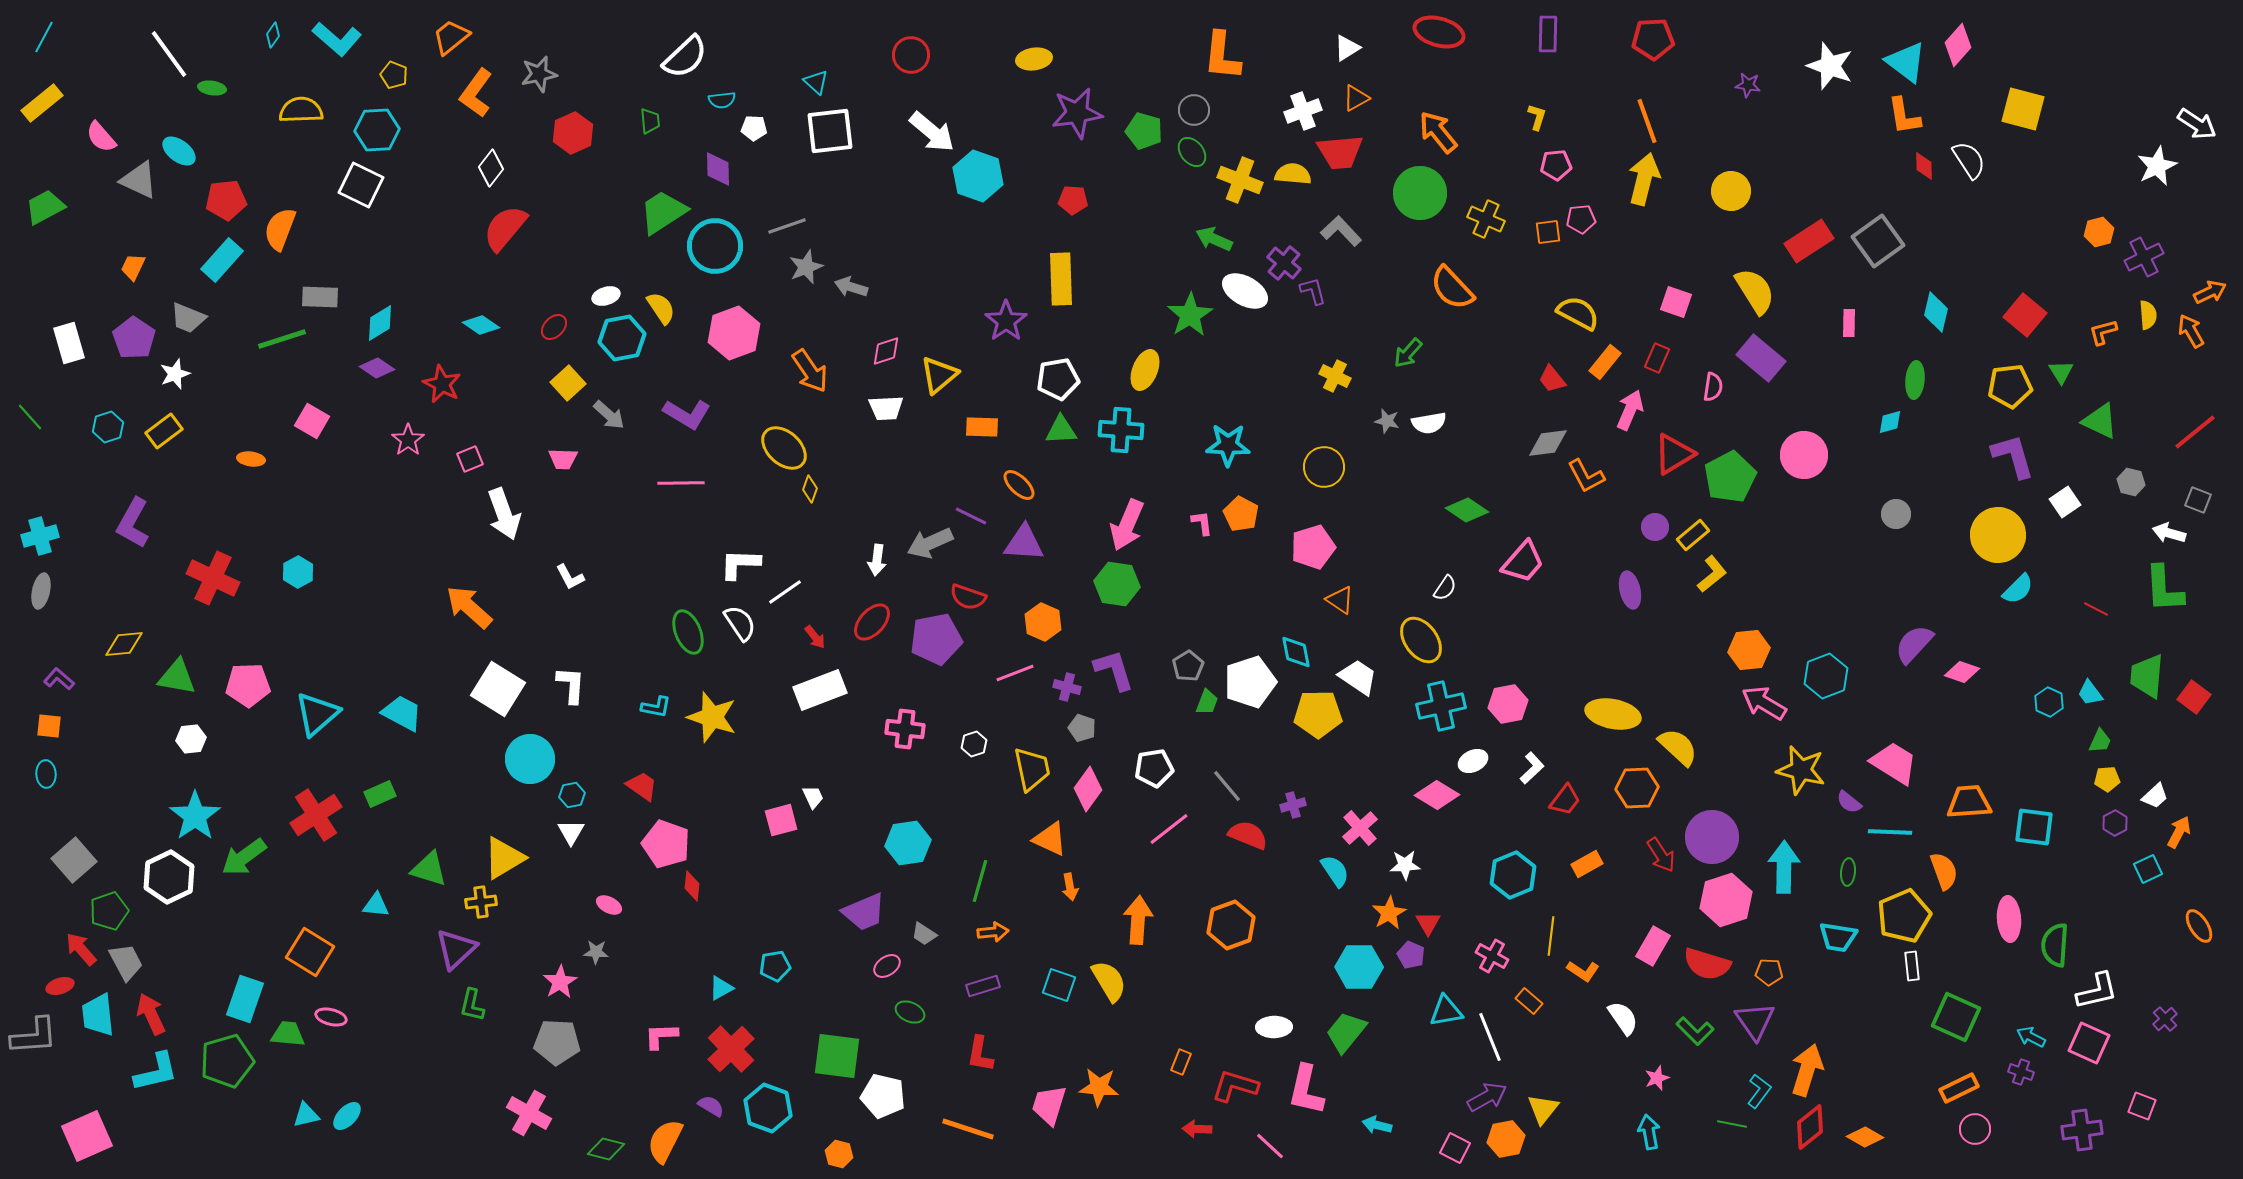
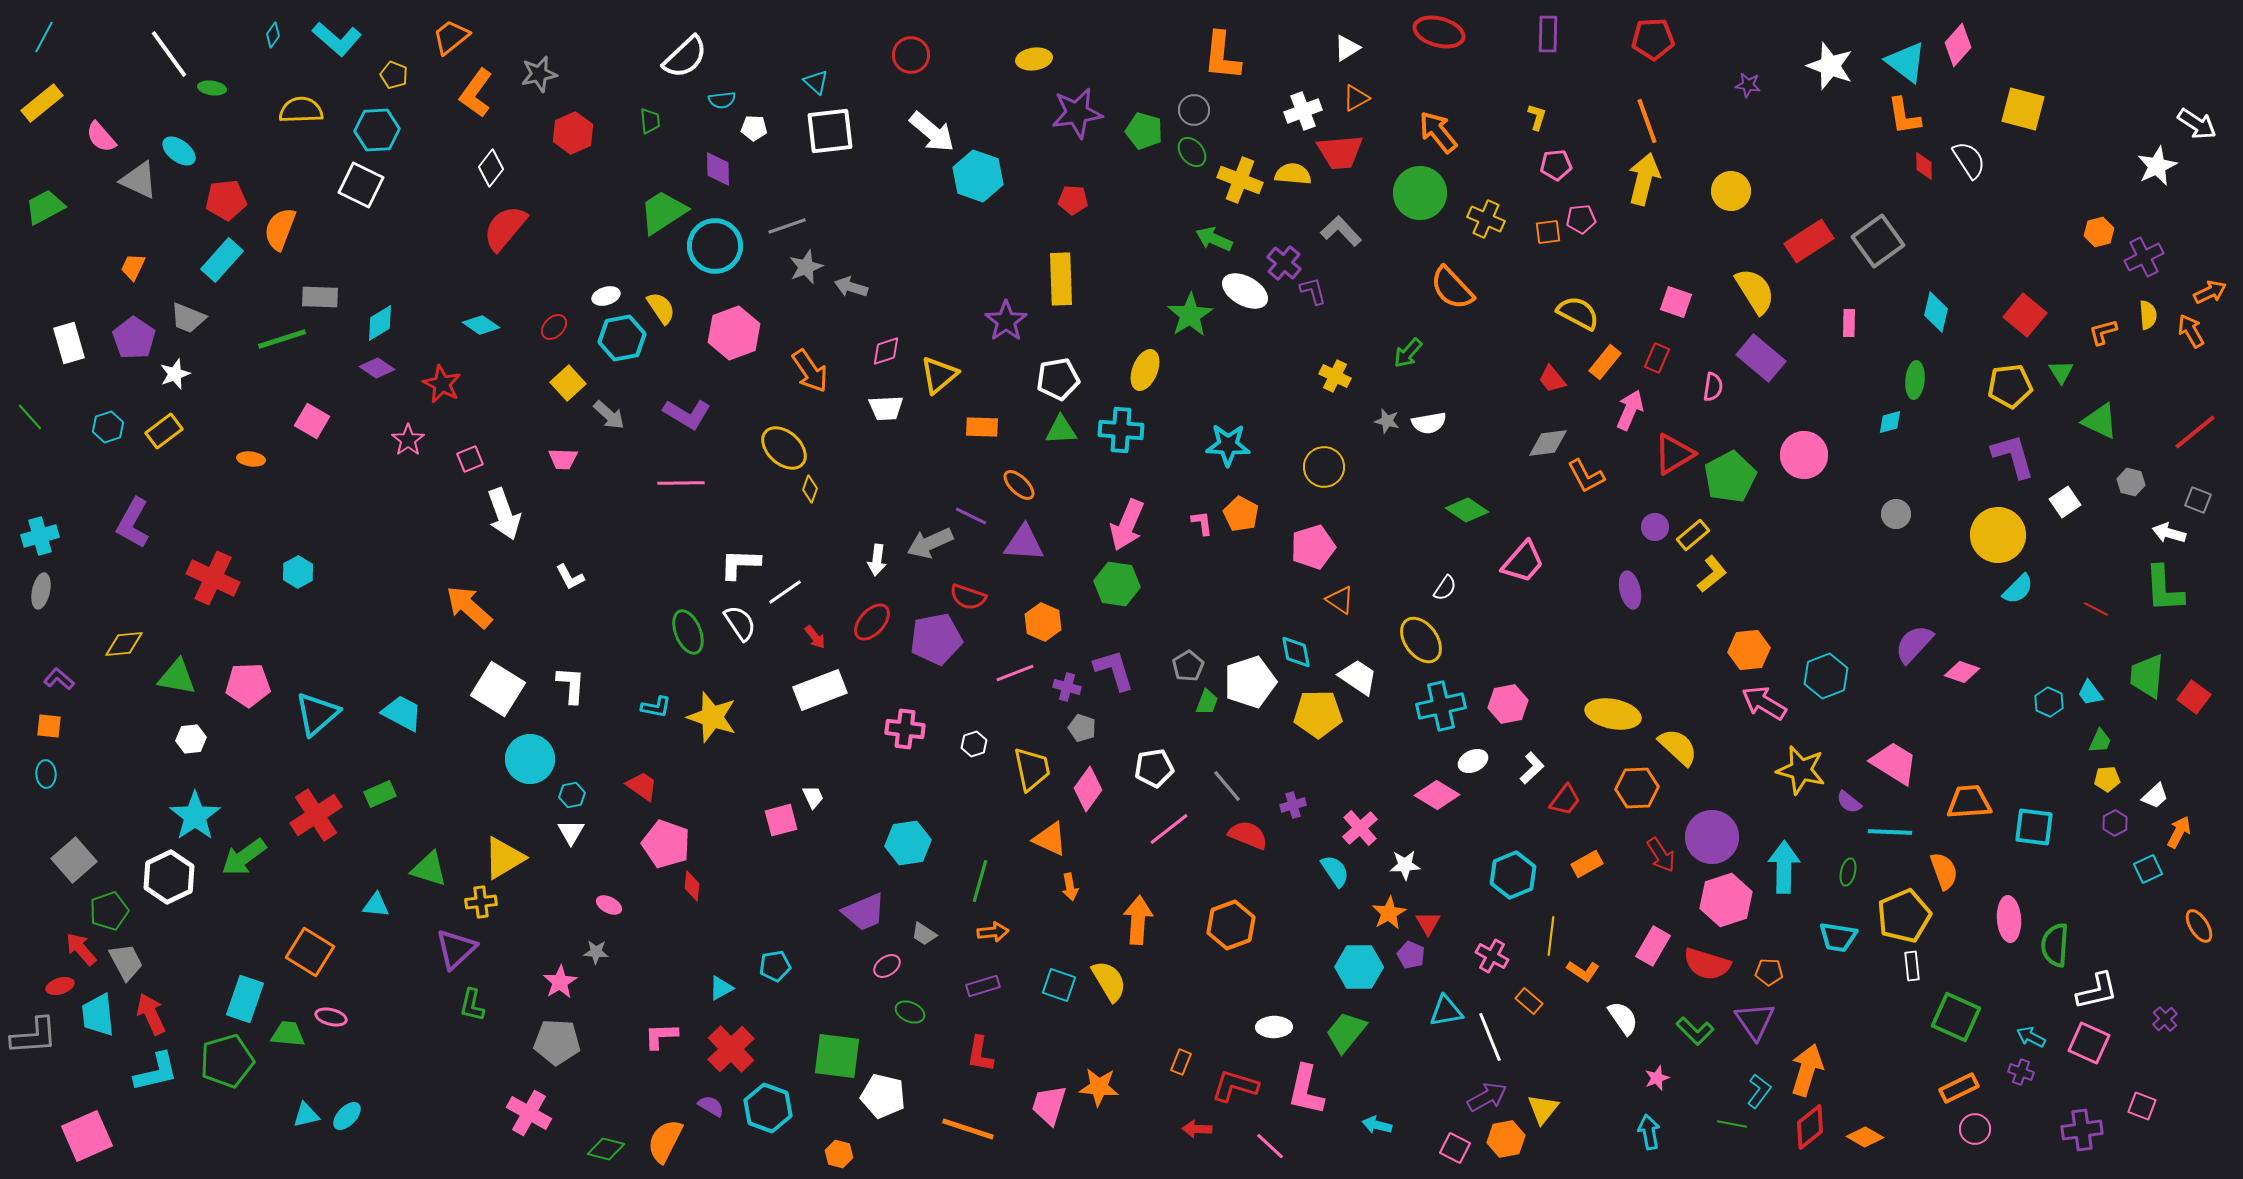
green ellipse at (1848, 872): rotated 8 degrees clockwise
